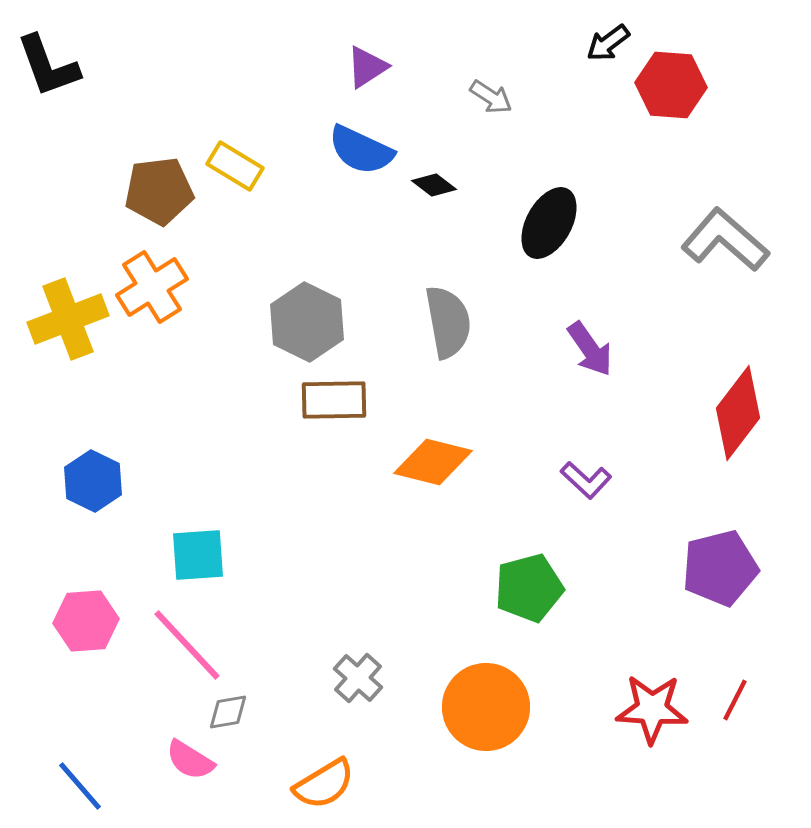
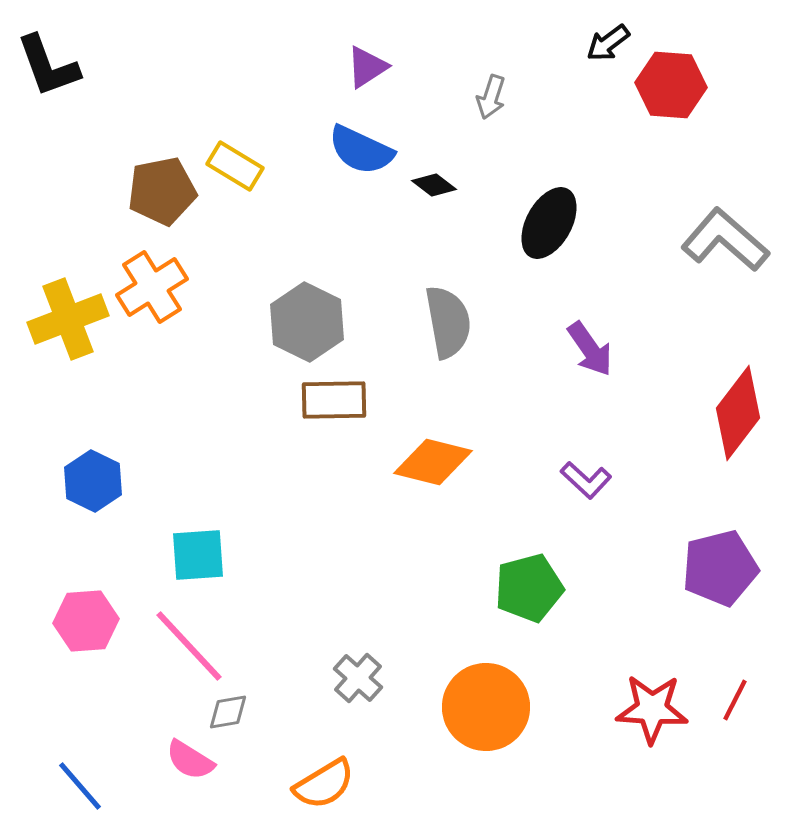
gray arrow: rotated 75 degrees clockwise
brown pentagon: moved 3 px right; rotated 4 degrees counterclockwise
pink line: moved 2 px right, 1 px down
